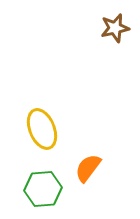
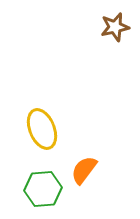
brown star: moved 1 px up
orange semicircle: moved 4 px left, 2 px down
